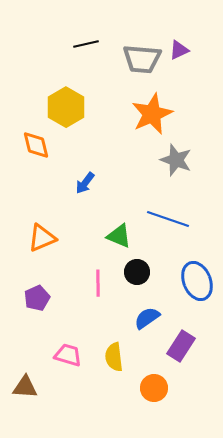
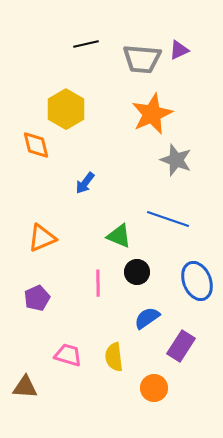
yellow hexagon: moved 2 px down
